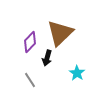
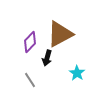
brown triangle: moved 1 px down; rotated 16 degrees clockwise
